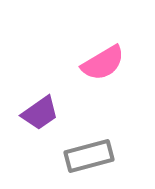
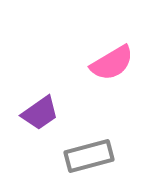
pink semicircle: moved 9 px right
